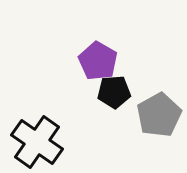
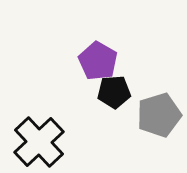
gray pentagon: rotated 12 degrees clockwise
black cross: moved 2 px right; rotated 12 degrees clockwise
